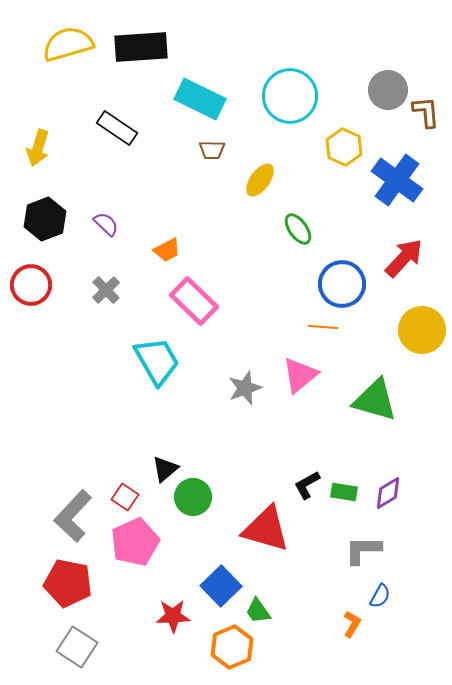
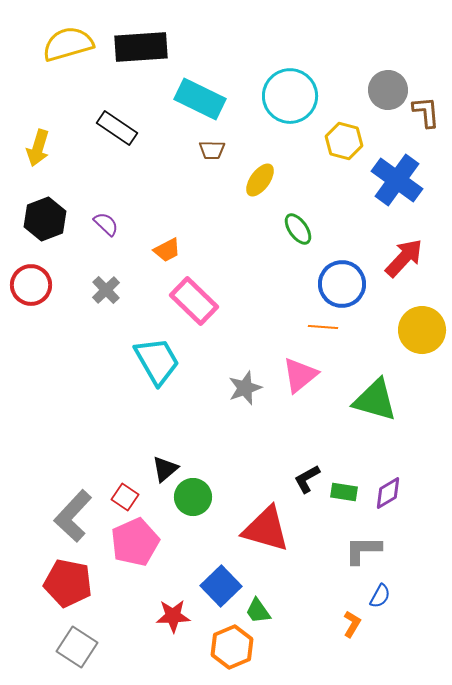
yellow hexagon at (344, 147): moved 6 px up; rotated 9 degrees counterclockwise
black L-shape at (307, 485): moved 6 px up
